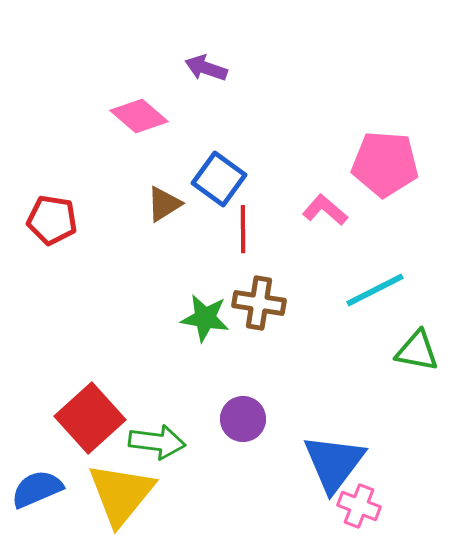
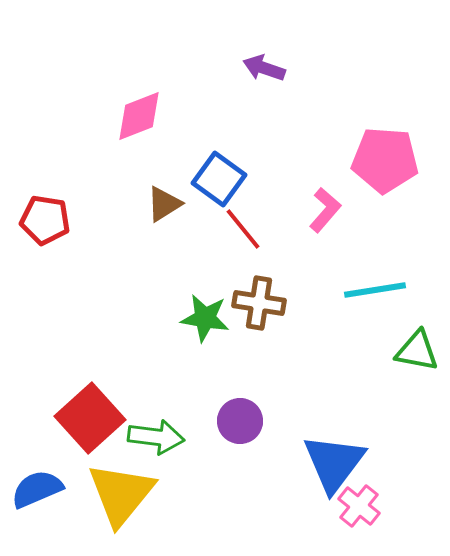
purple arrow: moved 58 px right
pink diamond: rotated 62 degrees counterclockwise
pink pentagon: moved 4 px up
pink L-shape: rotated 90 degrees clockwise
red pentagon: moved 7 px left
red line: rotated 39 degrees counterclockwise
cyan line: rotated 18 degrees clockwise
purple circle: moved 3 px left, 2 px down
green arrow: moved 1 px left, 5 px up
pink cross: rotated 18 degrees clockwise
